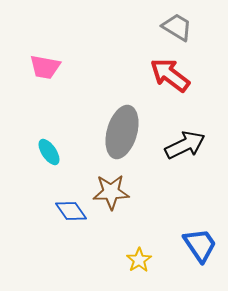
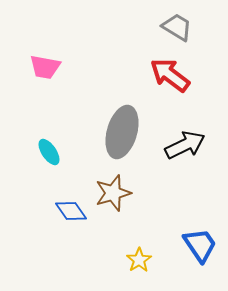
brown star: moved 2 px right, 1 px down; rotated 15 degrees counterclockwise
